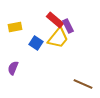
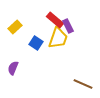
yellow rectangle: rotated 32 degrees counterclockwise
yellow trapezoid: rotated 20 degrees counterclockwise
